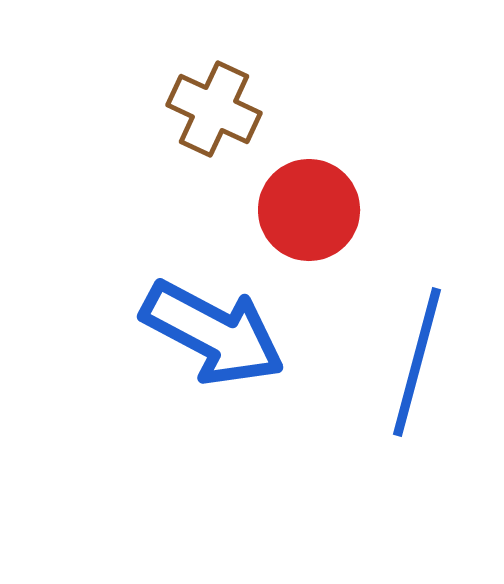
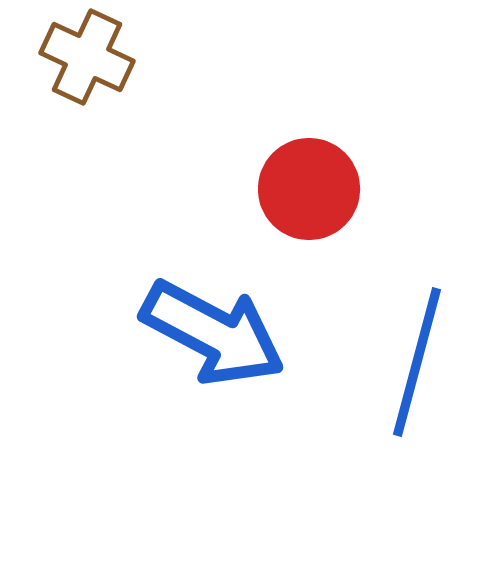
brown cross: moved 127 px left, 52 px up
red circle: moved 21 px up
